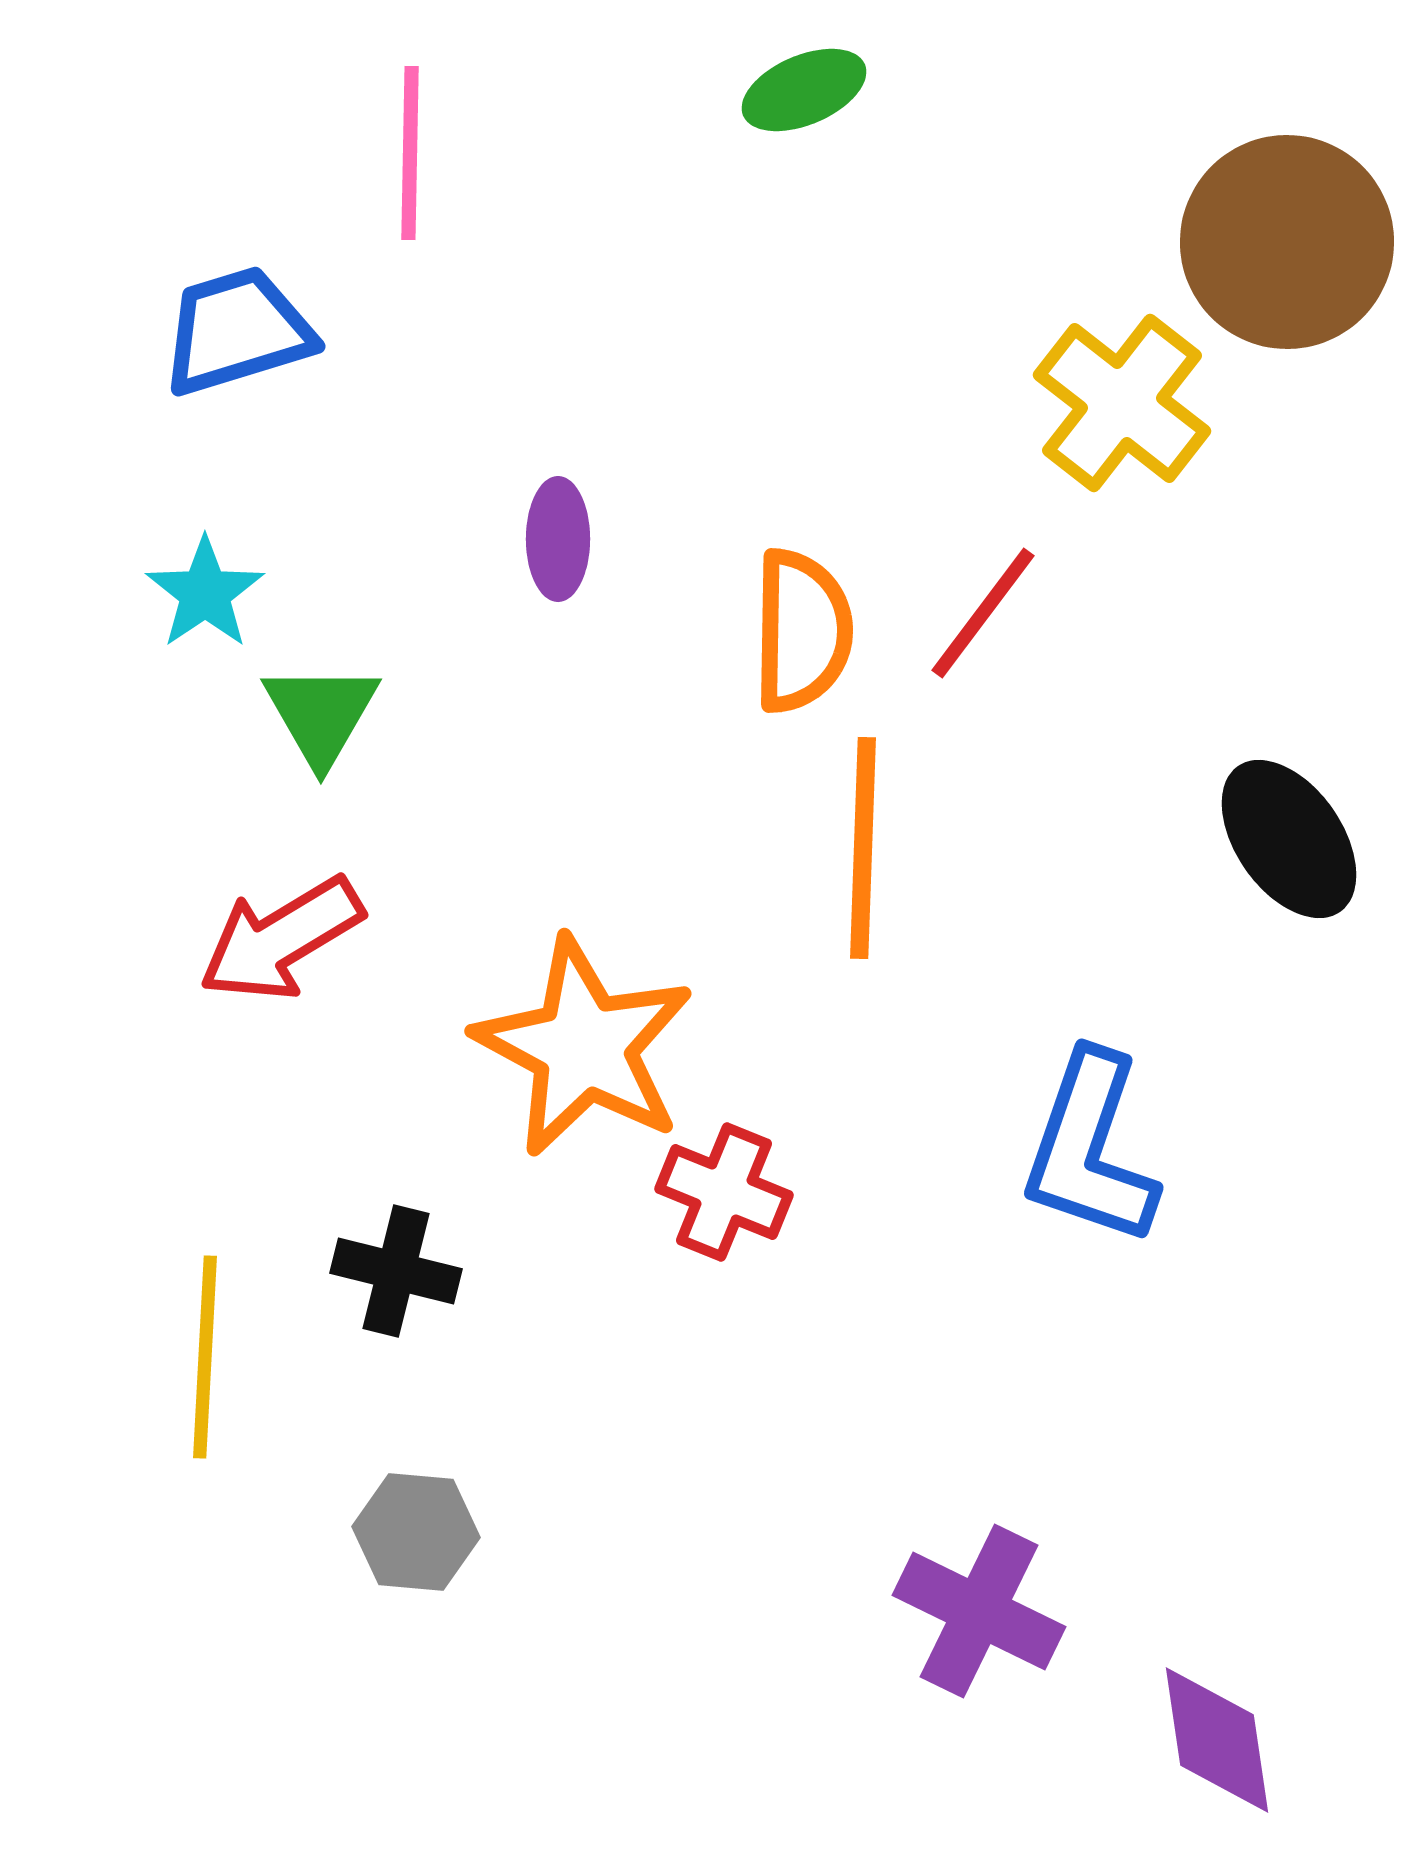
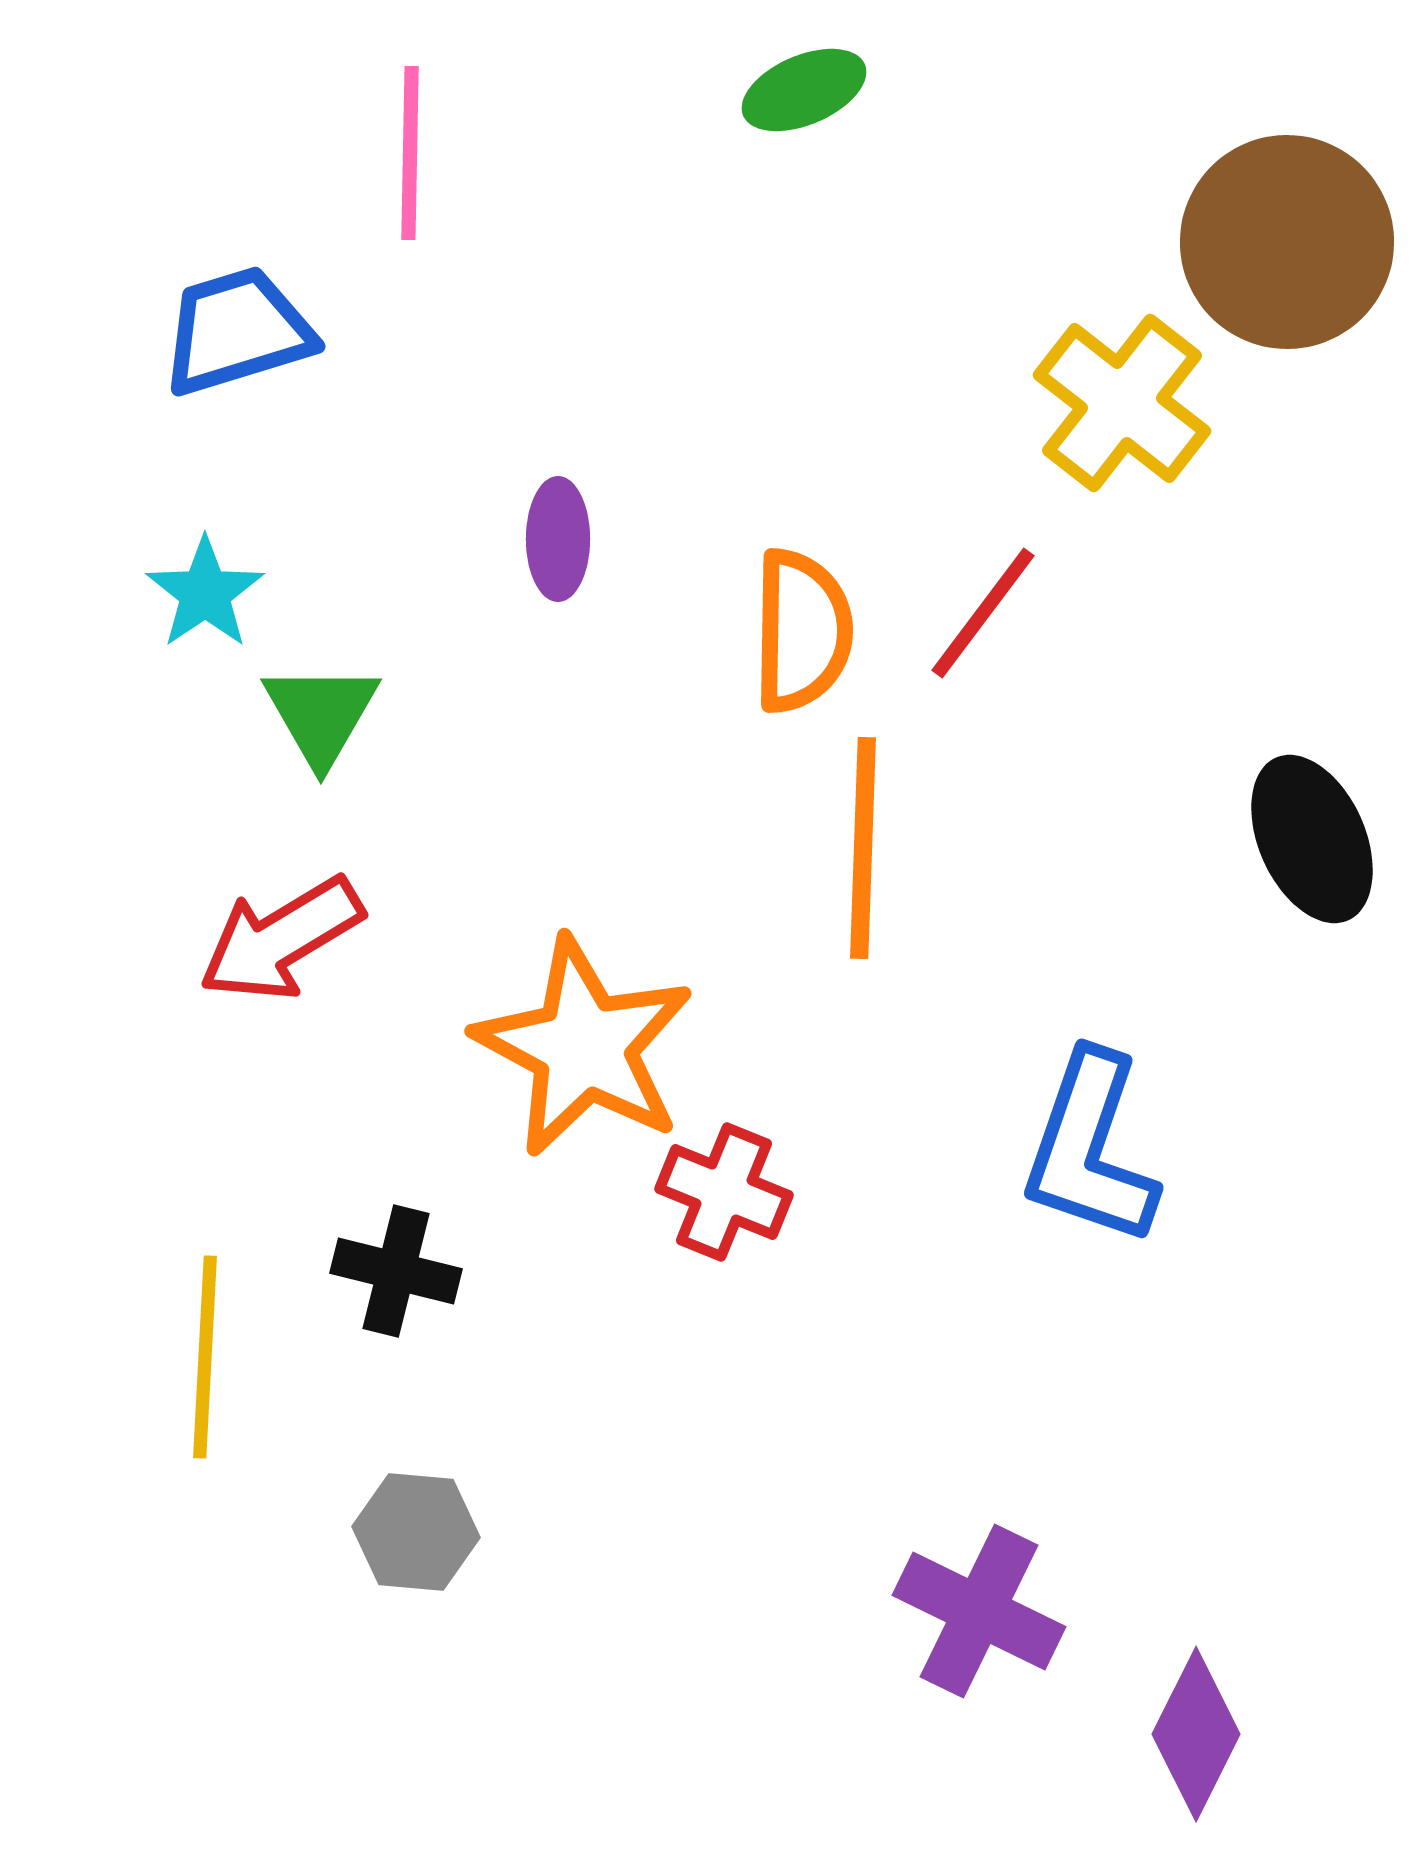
black ellipse: moved 23 px right; rotated 11 degrees clockwise
purple diamond: moved 21 px left, 6 px up; rotated 35 degrees clockwise
